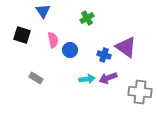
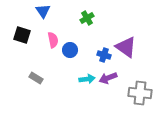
gray cross: moved 1 px down
